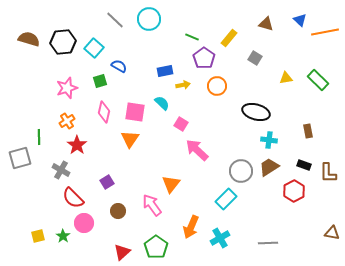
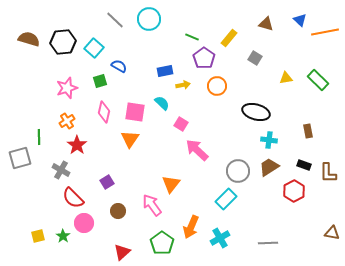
gray circle at (241, 171): moved 3 px left
green pentagon at (156, 247): moved 6 px right, 4 px up
